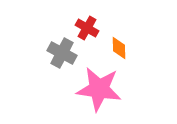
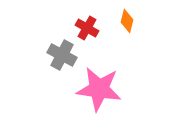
orange diamond: moved 8 px right, 27 px up; rotated 15 degrees clockwise
gray cross: moved 2 px down
